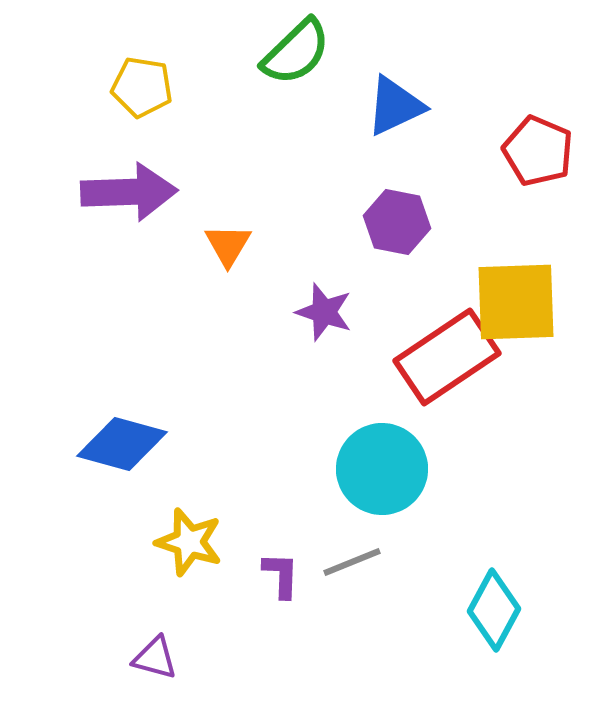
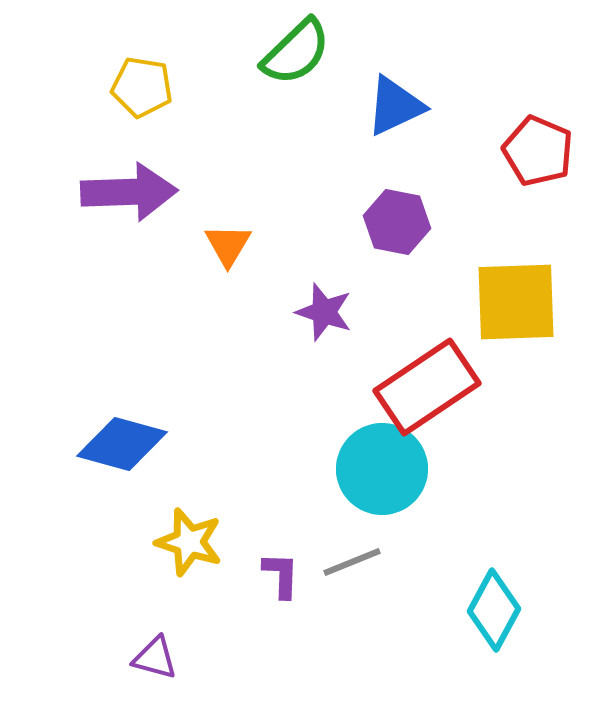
red rectangle: moved 20 px left, 30 px down
